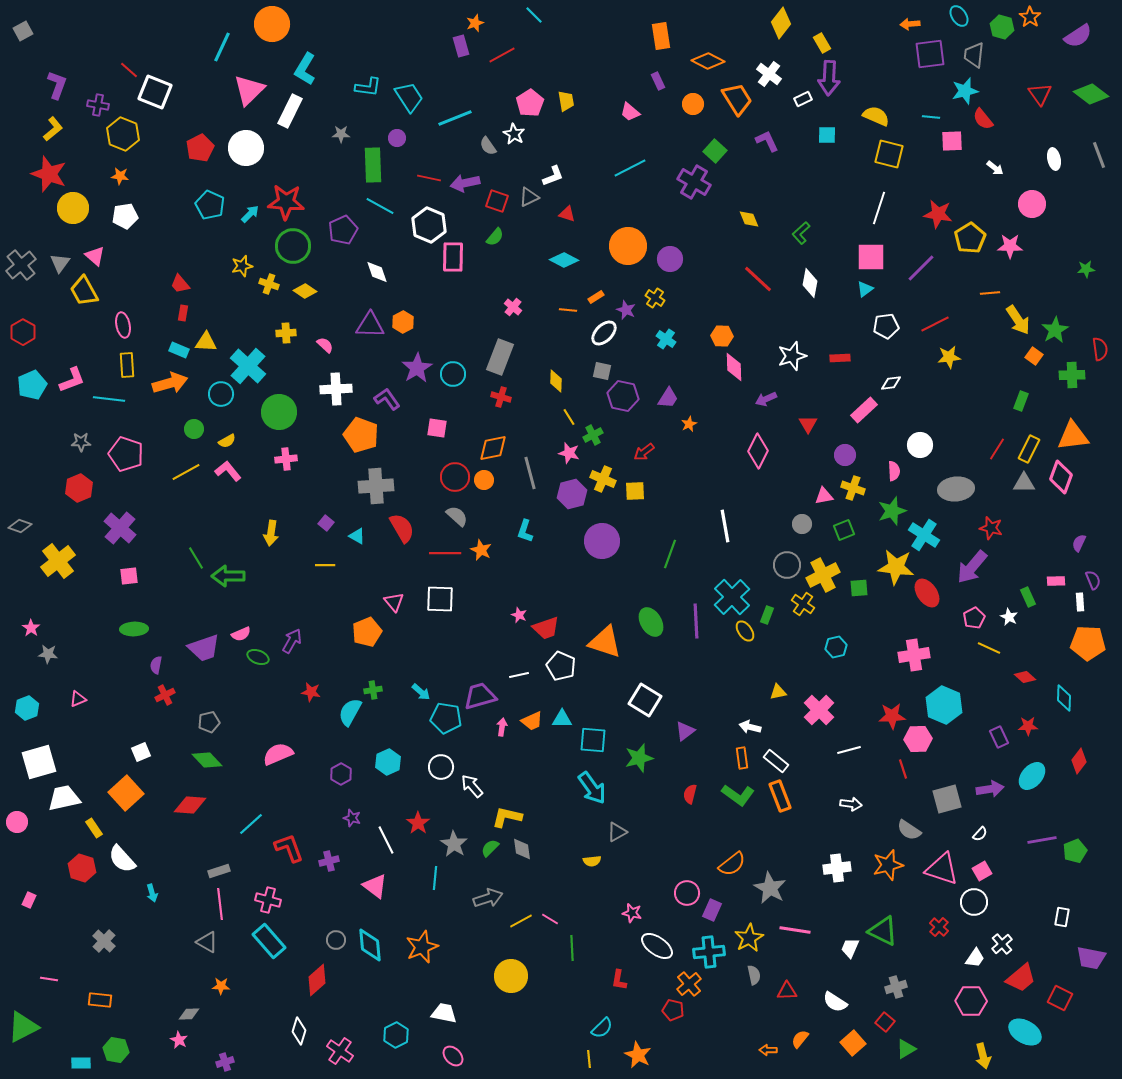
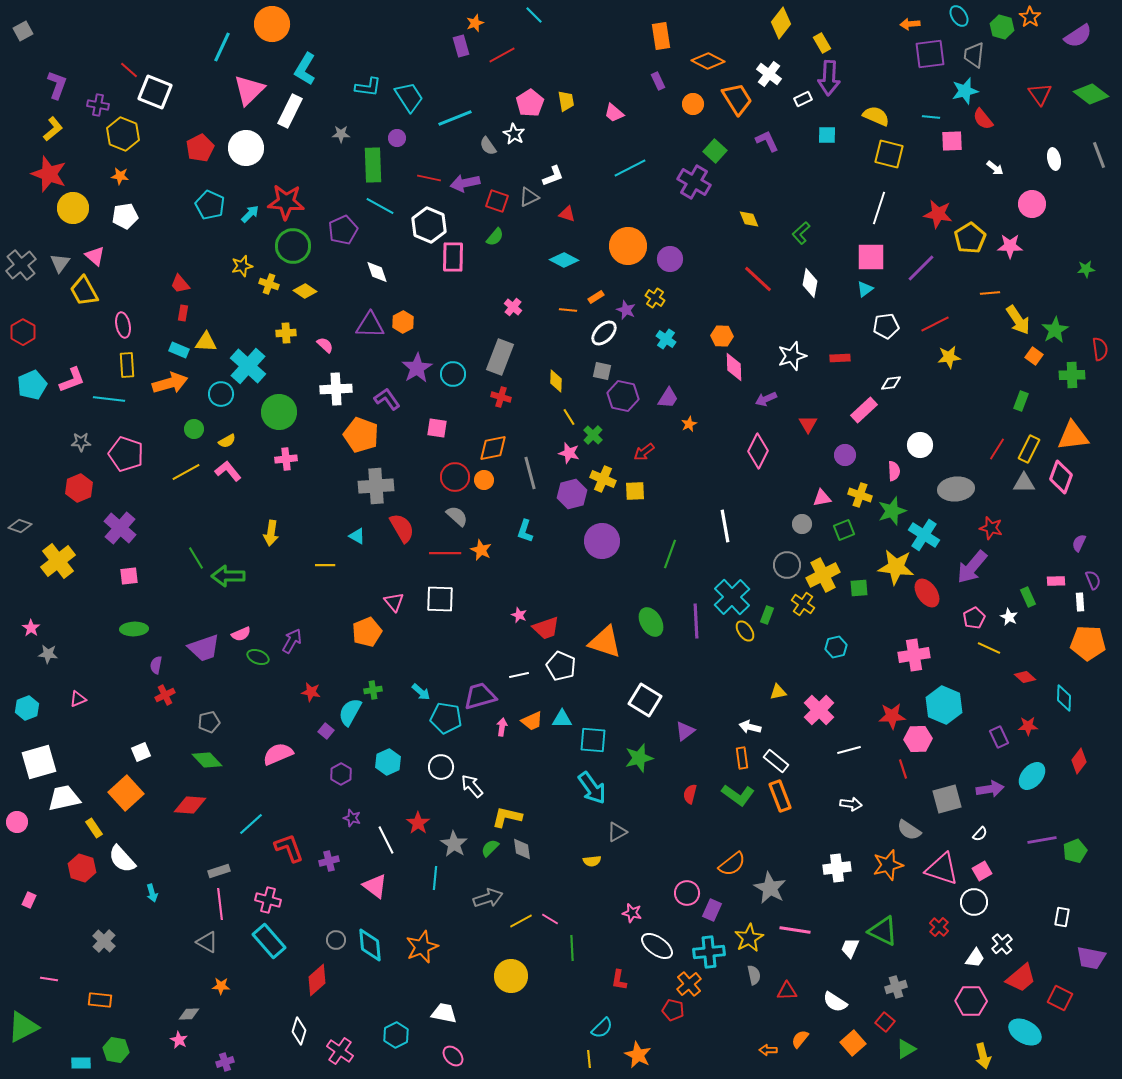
pink trapezoid at (630, 112): moved 16 px left, 1 px down
green cross at (593, 435): rotated 18 degrees counterclockwise
yellow cross at (853, 488): moved 7 px right, 7 px down
pink triangle at (824, 496): moved 2 px left, 2 px down
purple square at (326, 523): moved 208 px down
